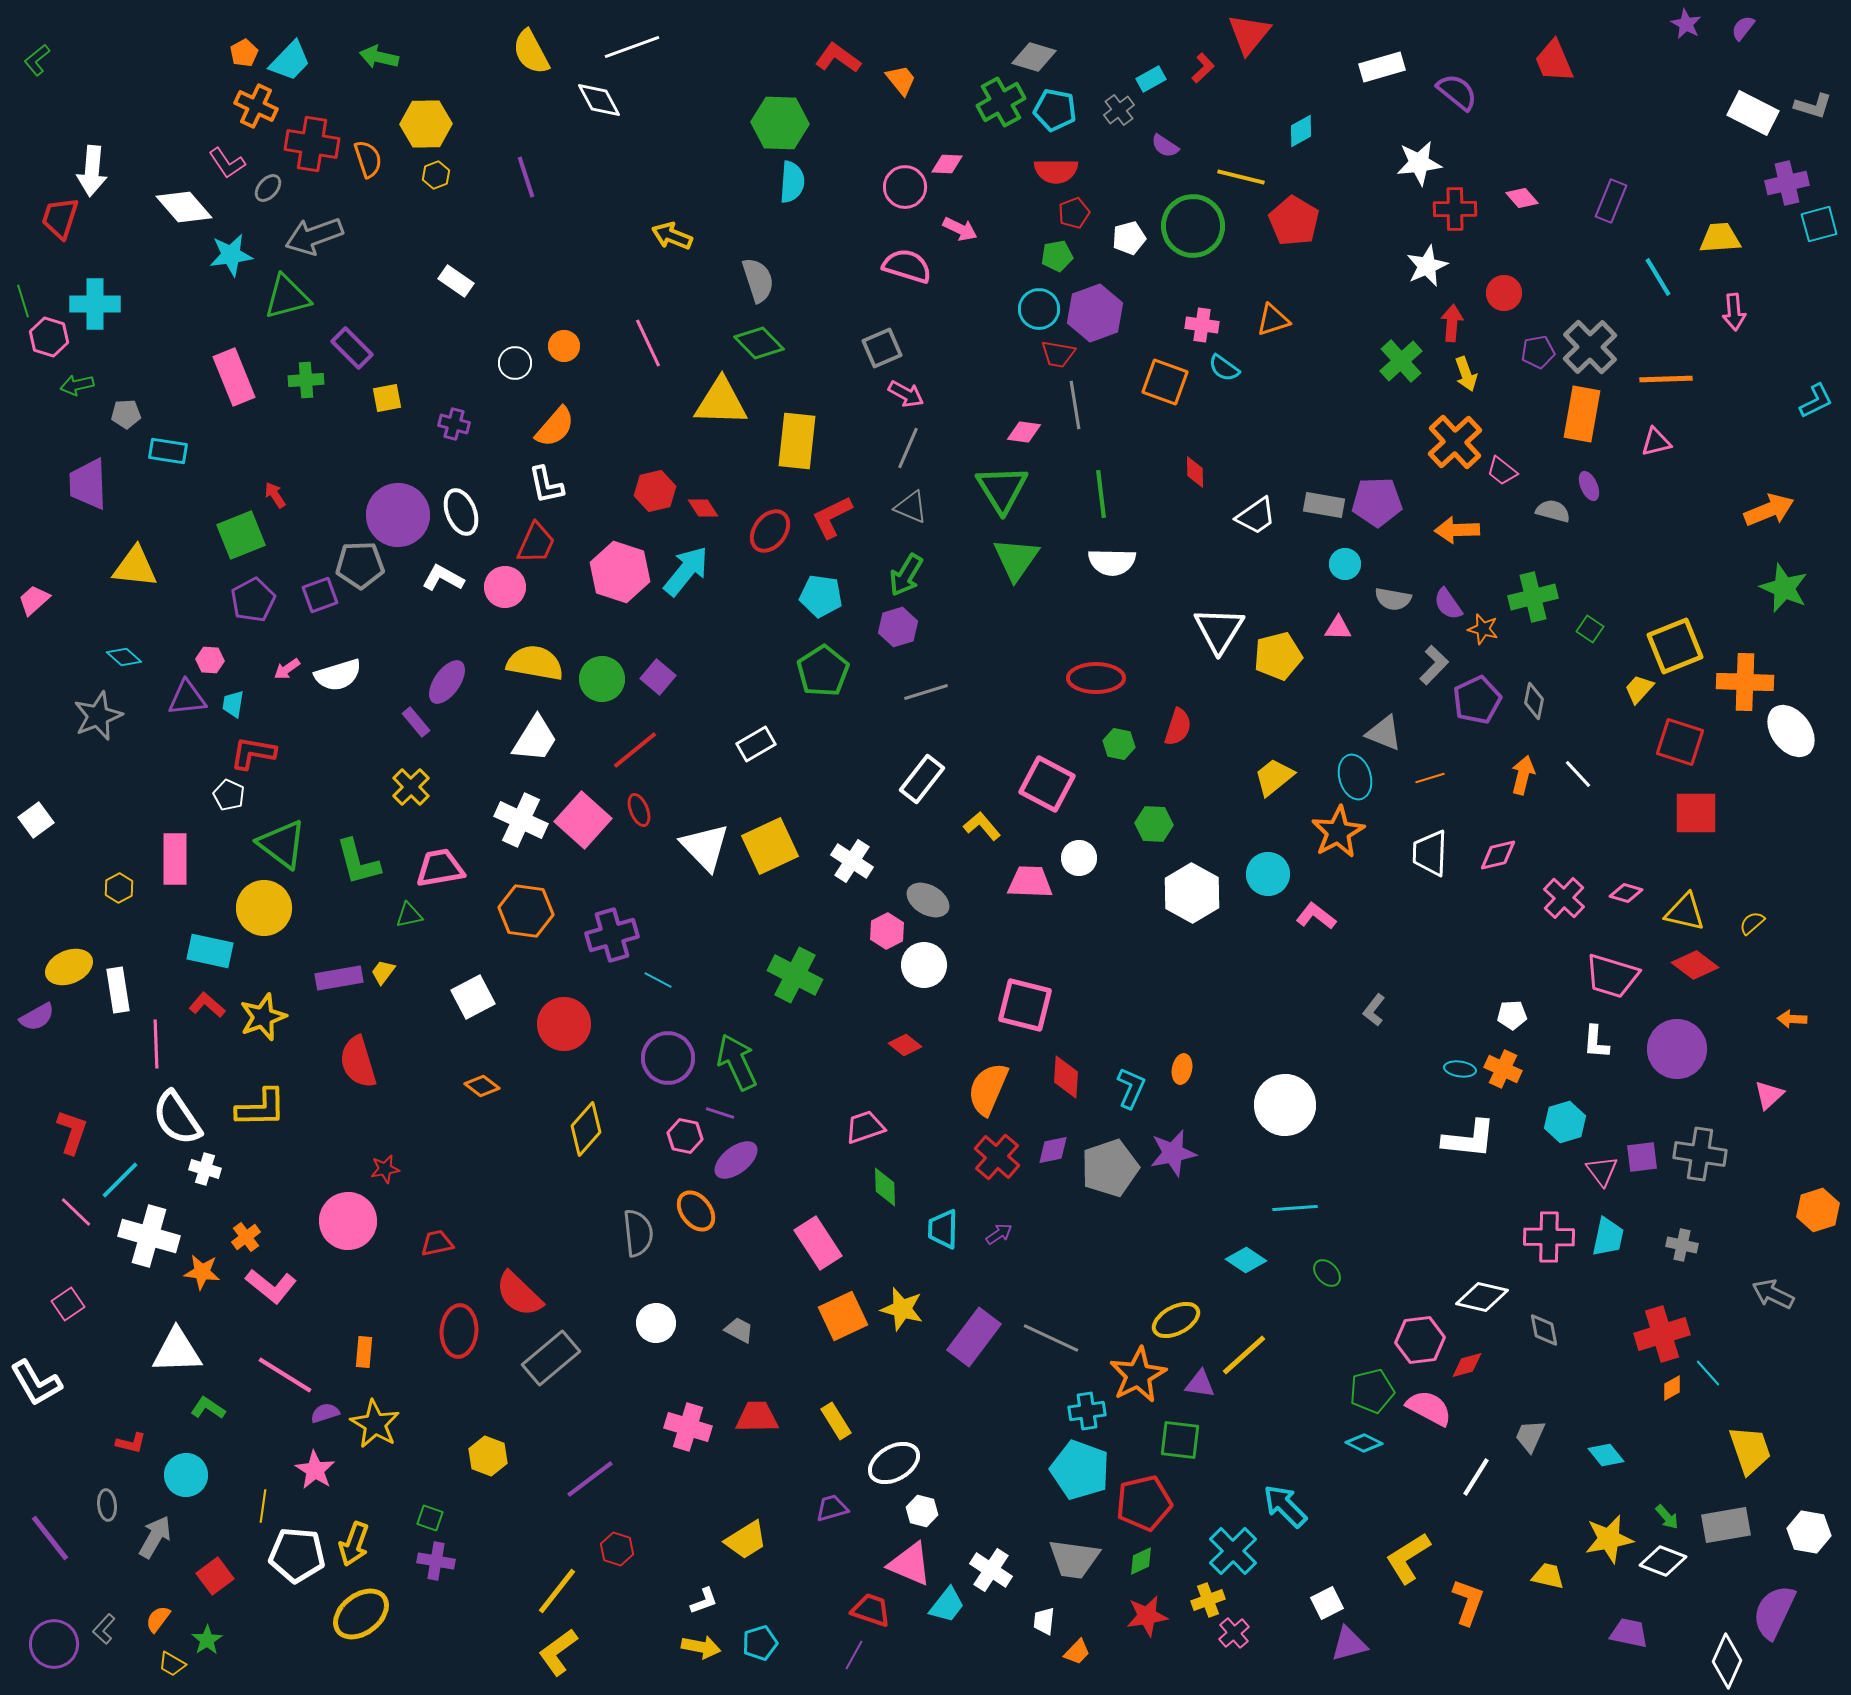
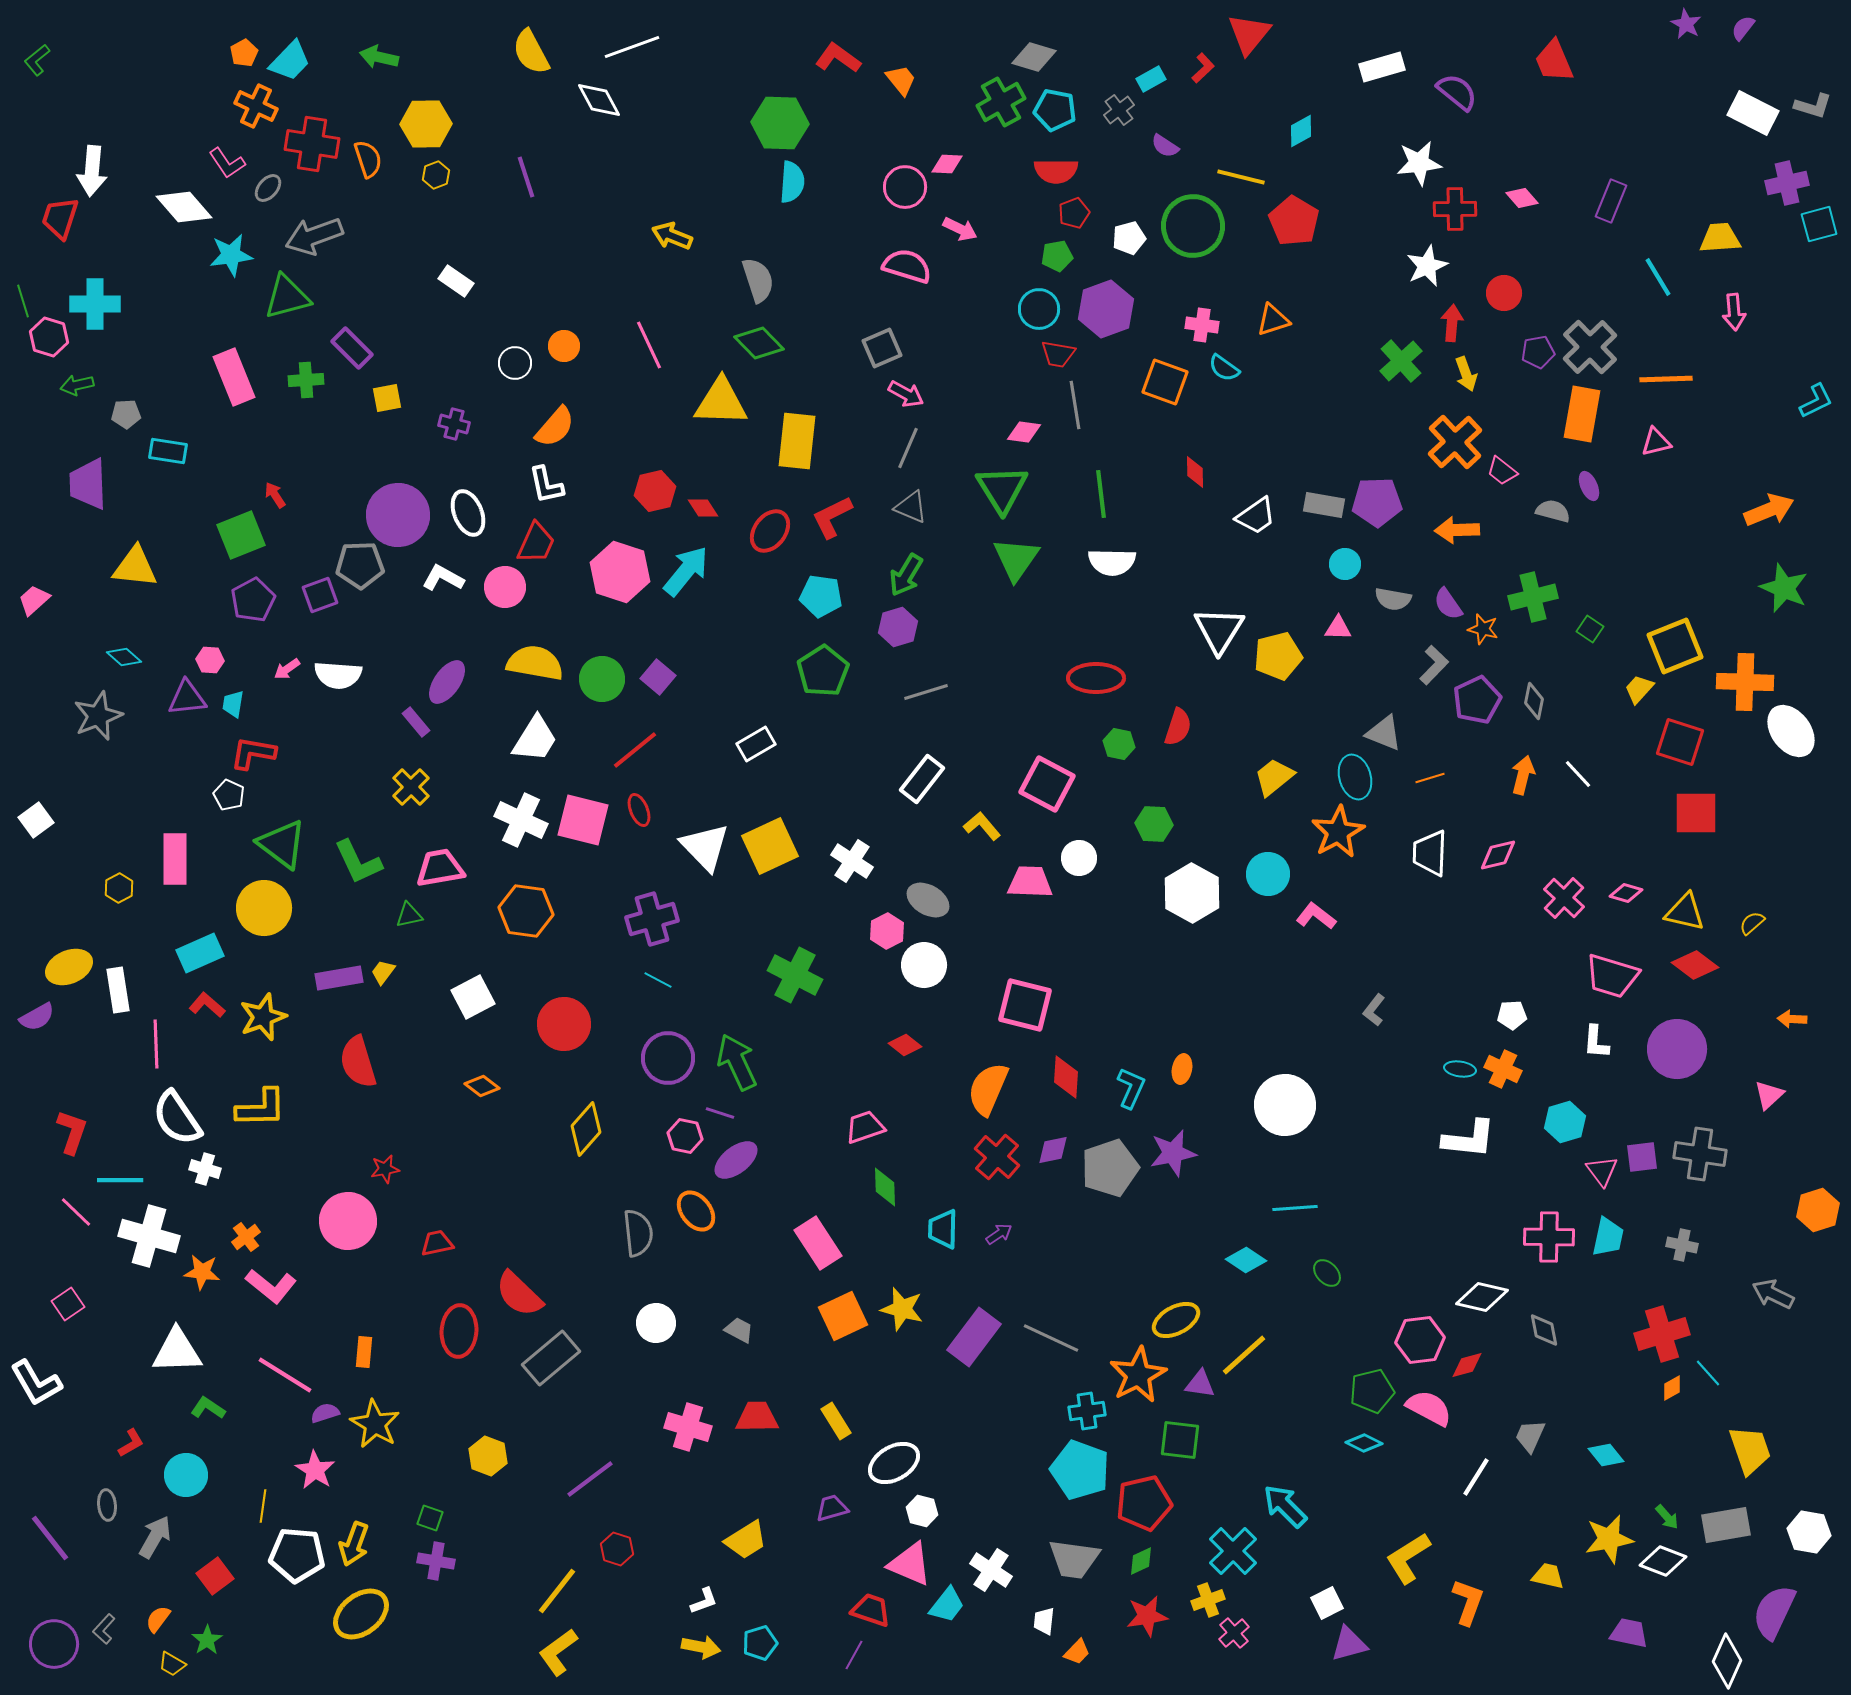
purple hexagon at (1095, 313): moved 11 px right, 4 px up
pink line at (648, 343): moved 1 px right, 2 px down
white ellipse at (461, 512): moved 7 px right, 1 px down
white semicircle at (338, 675): rotated 21 degrees clockwise
pink square at (583, 820): rotated 28 degrees counterclockwise
green L-shape at (358, 862): rotated 10 degrees counterclockwise
purple cross at (612, 935): moved 40 px right, 16 px up
cyan rectangle at (210, 951): moved 10 px left, 2 px down; rotated 36 degrees counterclockwise
cyan line at (120, 1180): rotated 45 degrees clockwise
red L-shape at (131, 1443): rotated 44 degrees counterclockwise
